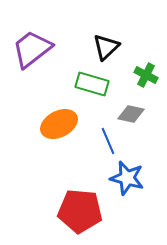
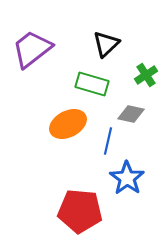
black triangle: moved 3 px up
green cross: rotated 30 degrees clockwise
orange ellipse: moved 9 px right
blue line: rotated 36 degrees clockwise
blue star: rotated 20 degrees clockwise
